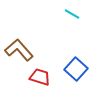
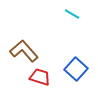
brown L-shape: moved 5 px right, 1 px down
